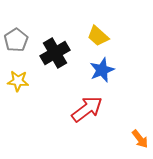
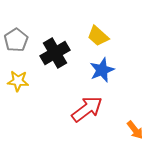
orange arrow: moved 5 px left, 9 px up
